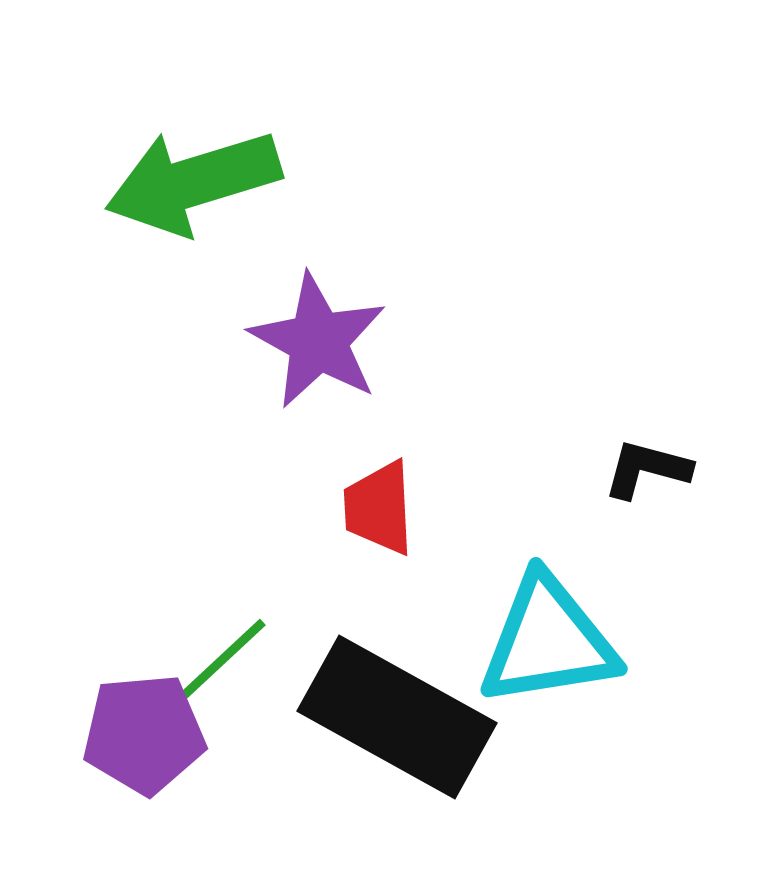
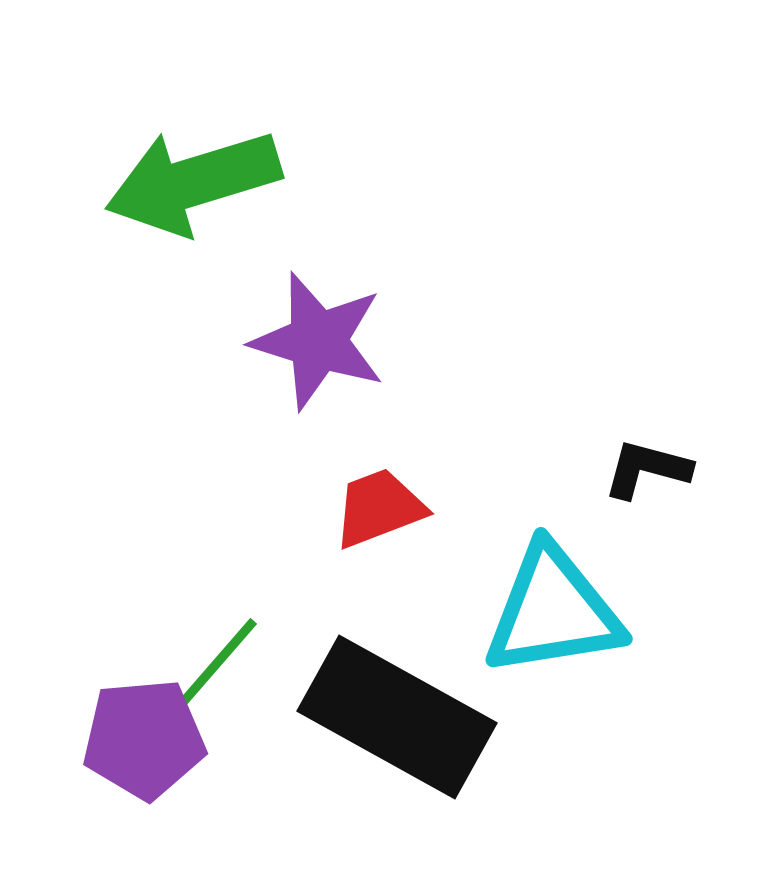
purple star: rotated 12 degrees counterclockwise
red trapezoid: rotated 72 degrees clockwise
cyan triangle: moved 5 px right, 30 px up
green line: moved 5 px left, 3 px down; rotated 6 degrees counterclockwise
purple pentagon: moved 5 px down
